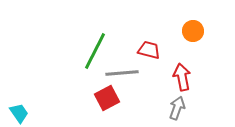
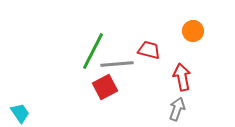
green line: moved 2 px left
gray line: moved 5 px left, 9 px up
red square: moved 2 px left, 11 px up
gray arrow: moved 1 px down
cyan trapezoid: moved 1 px right
